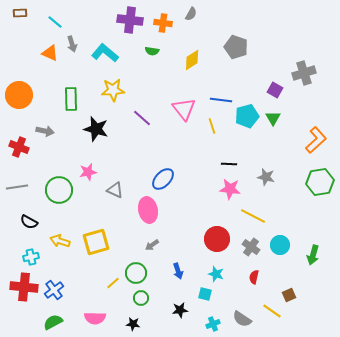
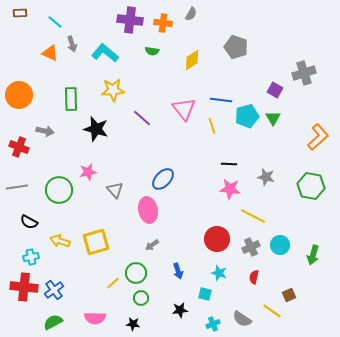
orange L-shape at (316, 140): moved 2 px right, 3 px up
green hexagon at (320, 182): moved 9 px left, 4 px down; rotated 20 degrees clockwise
gray triangle at (115, 190): rotated 24 degrees clockwise
gray cross at (251, 247): rotated 30 degrees clockwise
cyan star at (216, 274): moved 3 px right, 1 px up
